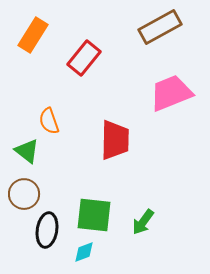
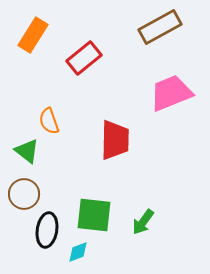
red rectangle: rotated 12 degrees clockwise
cyan diamond: moved 6 px left
